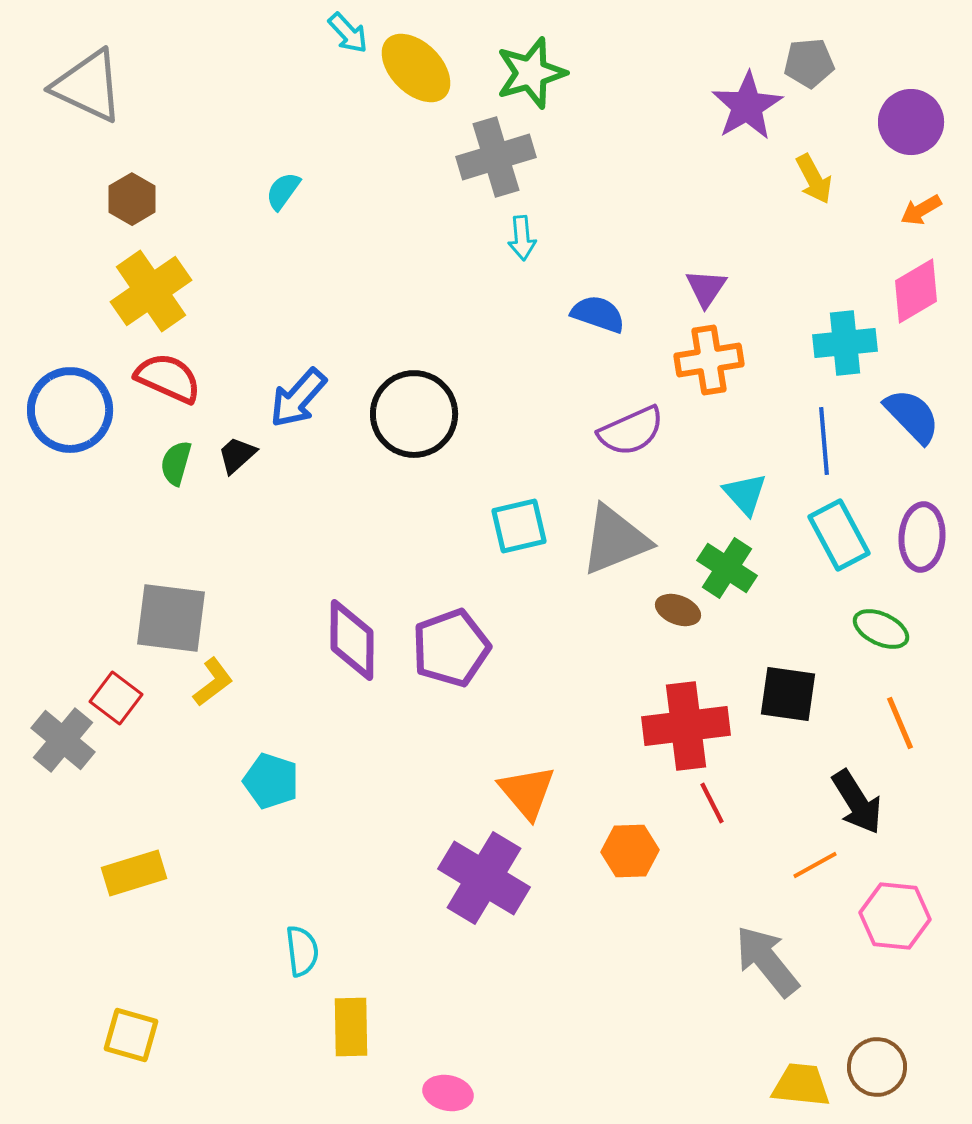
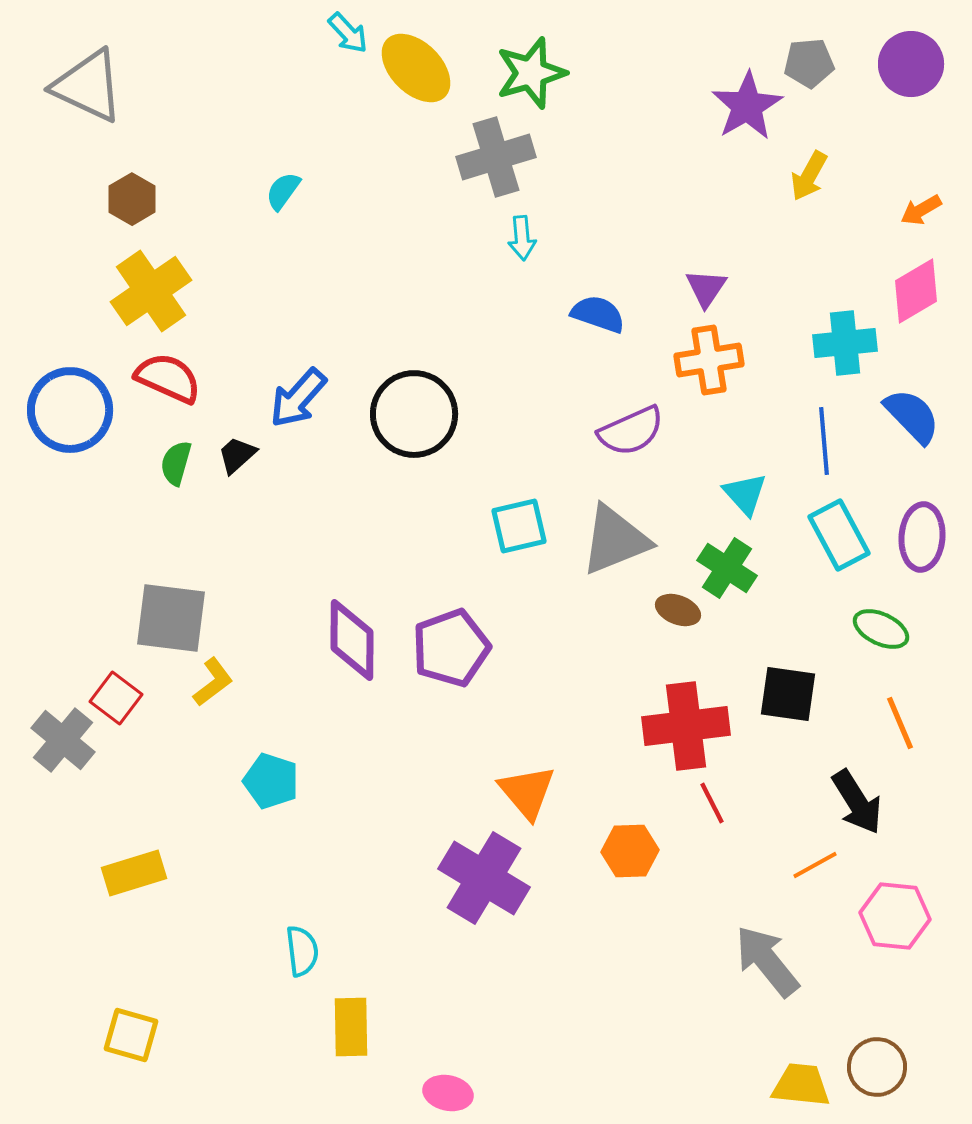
purple circle at (911, 122): moved 58 px up
yellow arrow at (814, 179): moved 5 px left, 3 px up; rotated 57 degrees clockwise
